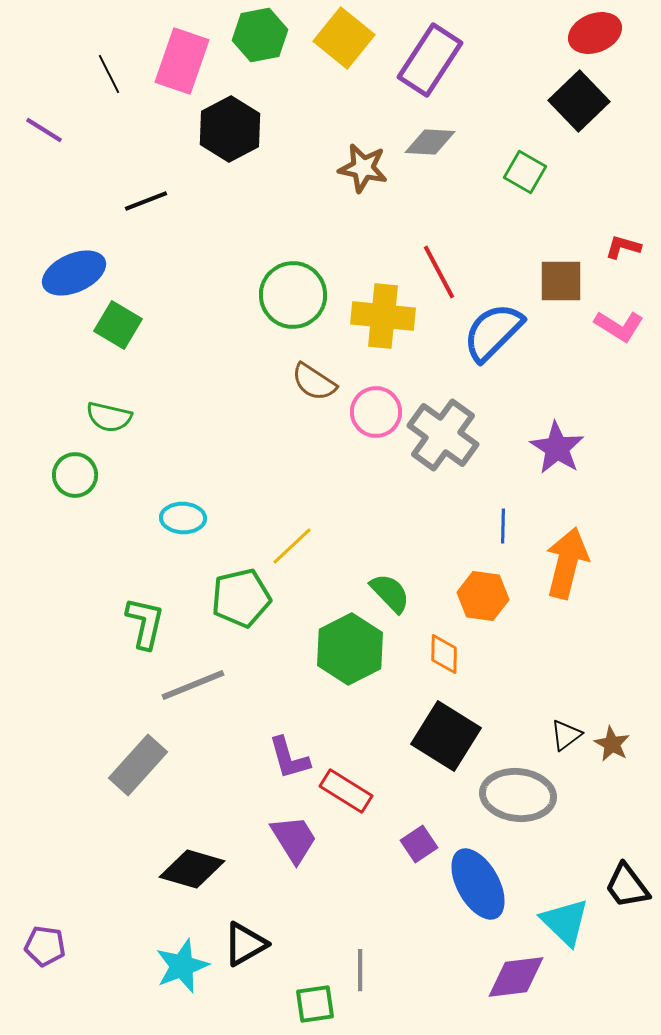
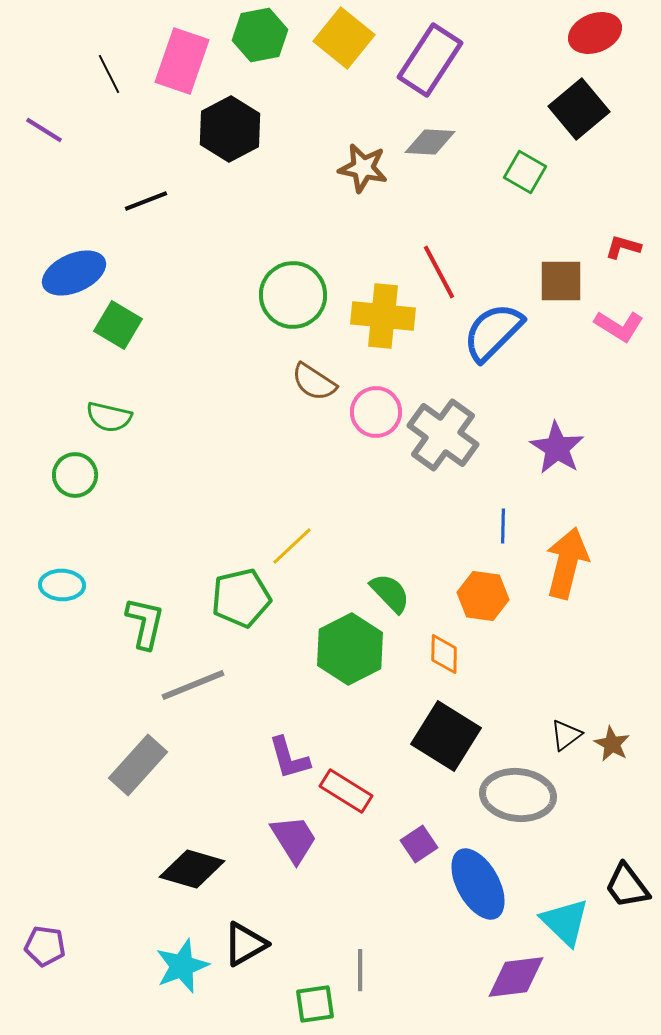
black square at (579, 101): moved 8 px down; rotated 4 degrees clockwise
cyan ellipse at (183, 518): moved 121 px left, 67 px down
